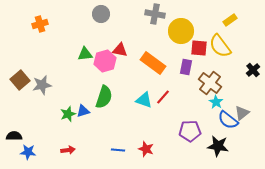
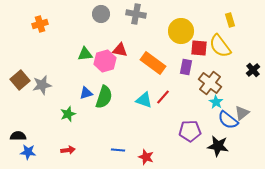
gray cross: moved 19 px left
yellow rectangle: rotated 72 degrees counterclockwise
blue triangle: moved 3 px right, 18 px up
black semicircle: moved 4 px right
red star: moved 8 px down
